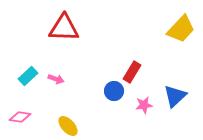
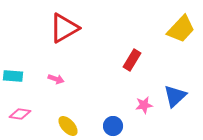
red triangle: rotated 32 degrees counterclockwise
red rectangle: moved 12 px up
cyan rectangle: moved 15 px left; rotated 48 degrees clockwise
blue circle: moved 1 px left, 35 px down
pink diamond: moved 3 px up
